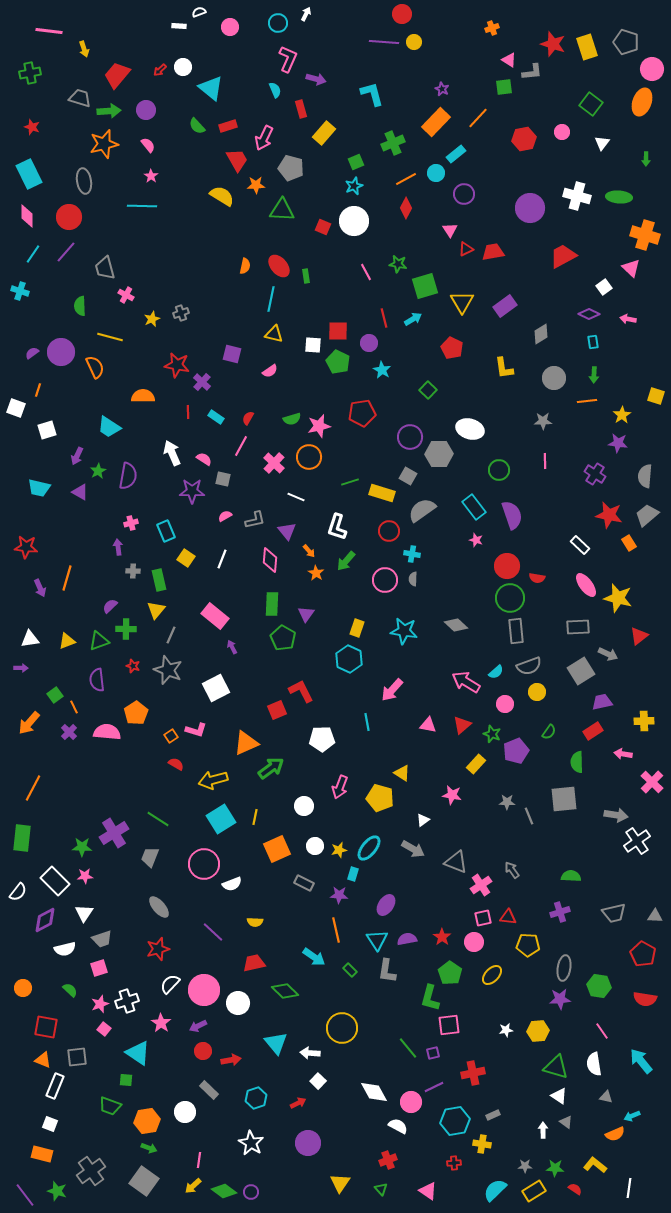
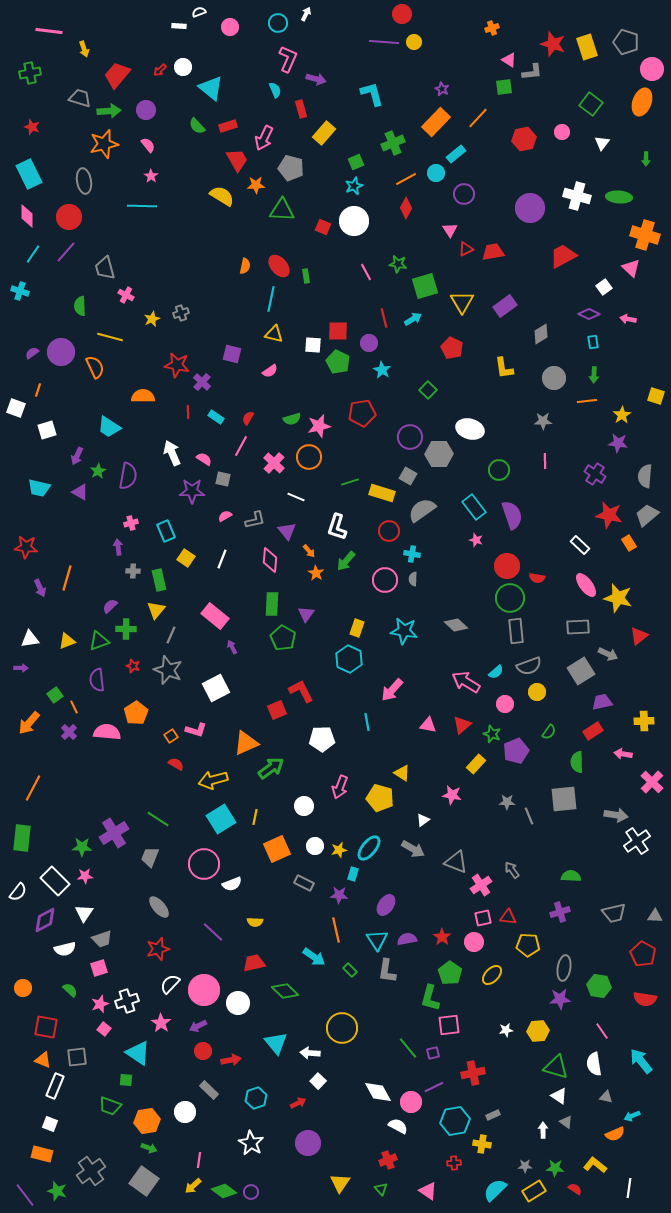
white diamond at (374, 1092): moved 4 px right
